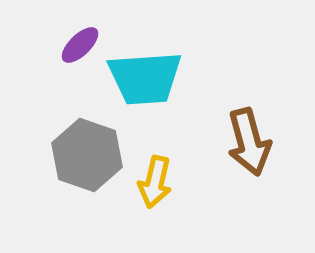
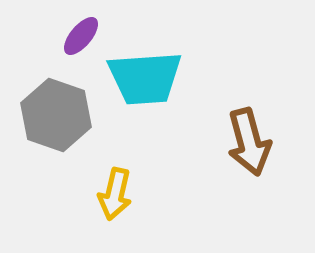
purple ellipse: moved 1 px right, 9 px up; rotated 6 degrees counterclockwise
gray hexagon: moved 31 px left, 40 px up
yellow arrow: moved 40 px left, 12 px down
